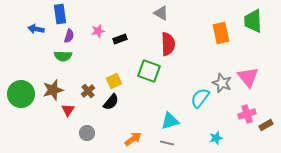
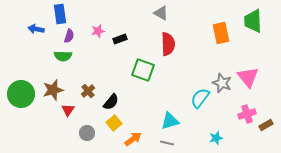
green square: moved 6 px left, 1 px up
yellow square: moved 42 px down; rotated 14 degrees counterclockwise
